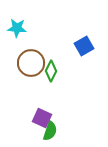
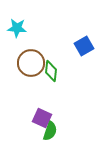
green diamond: rotated 20 degrees counterclockwise
